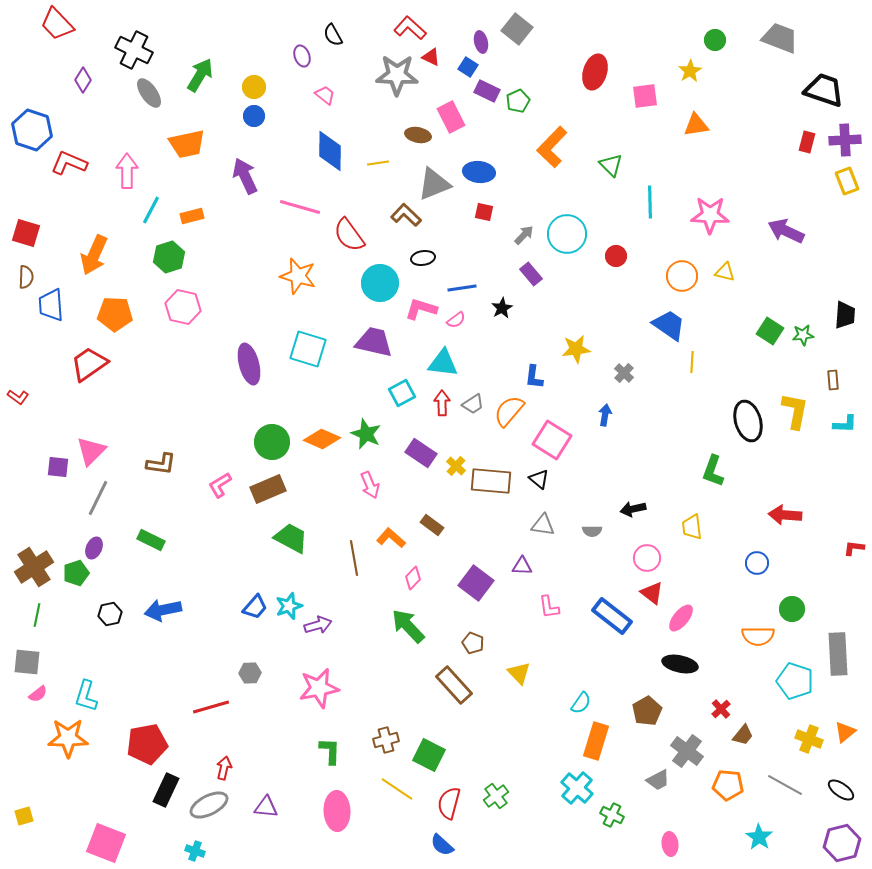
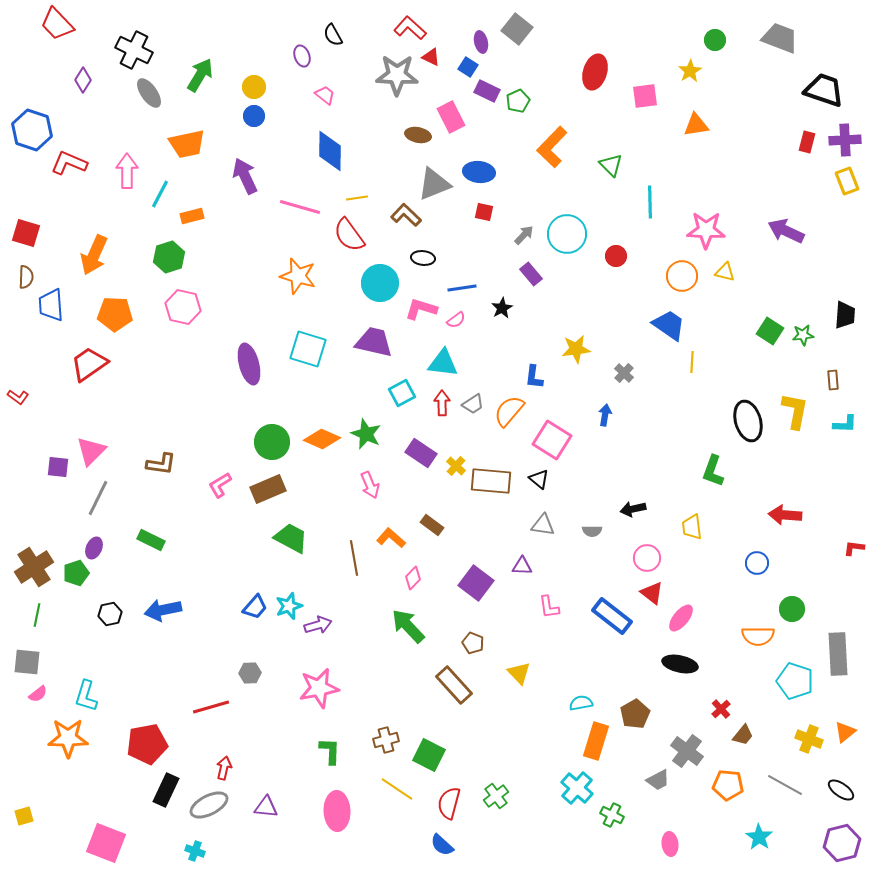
yellow line at (378, 163): moved 21 px left, 35 px down
cyan line at (151, 210): moved 9 px right, 16 px up
pink star at (710, 215): moved 4 px left, 15 px down
black ellipse at (423, 258): rotated 15 degrees clockwise
cyan semicircle at (581, 703): rotated 135 degrees counterclockwise
brown pentagon at (647, 711): moved 12 px left, 3 px down
